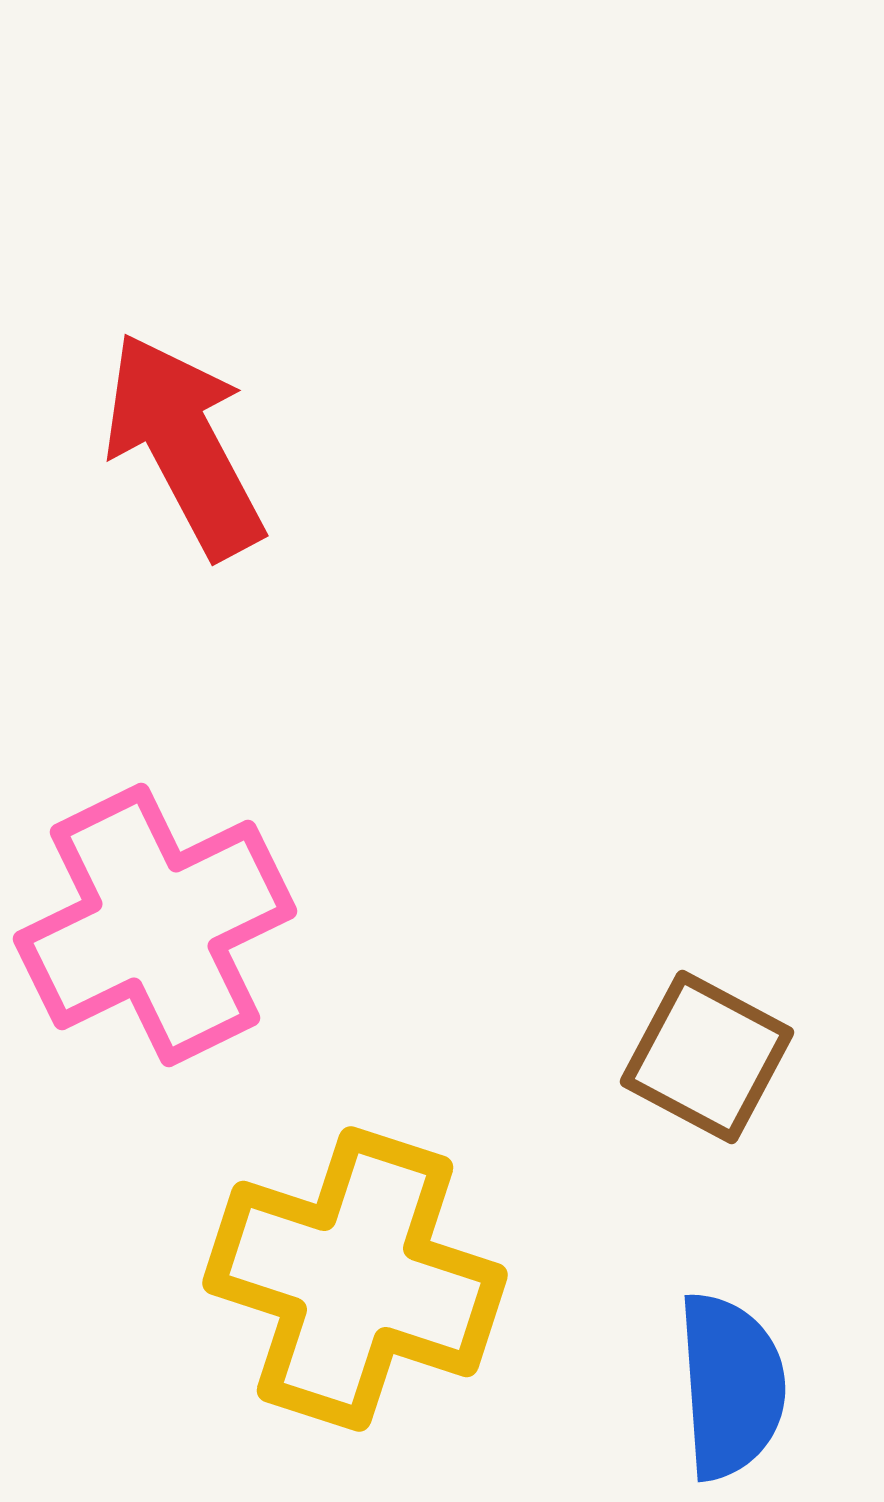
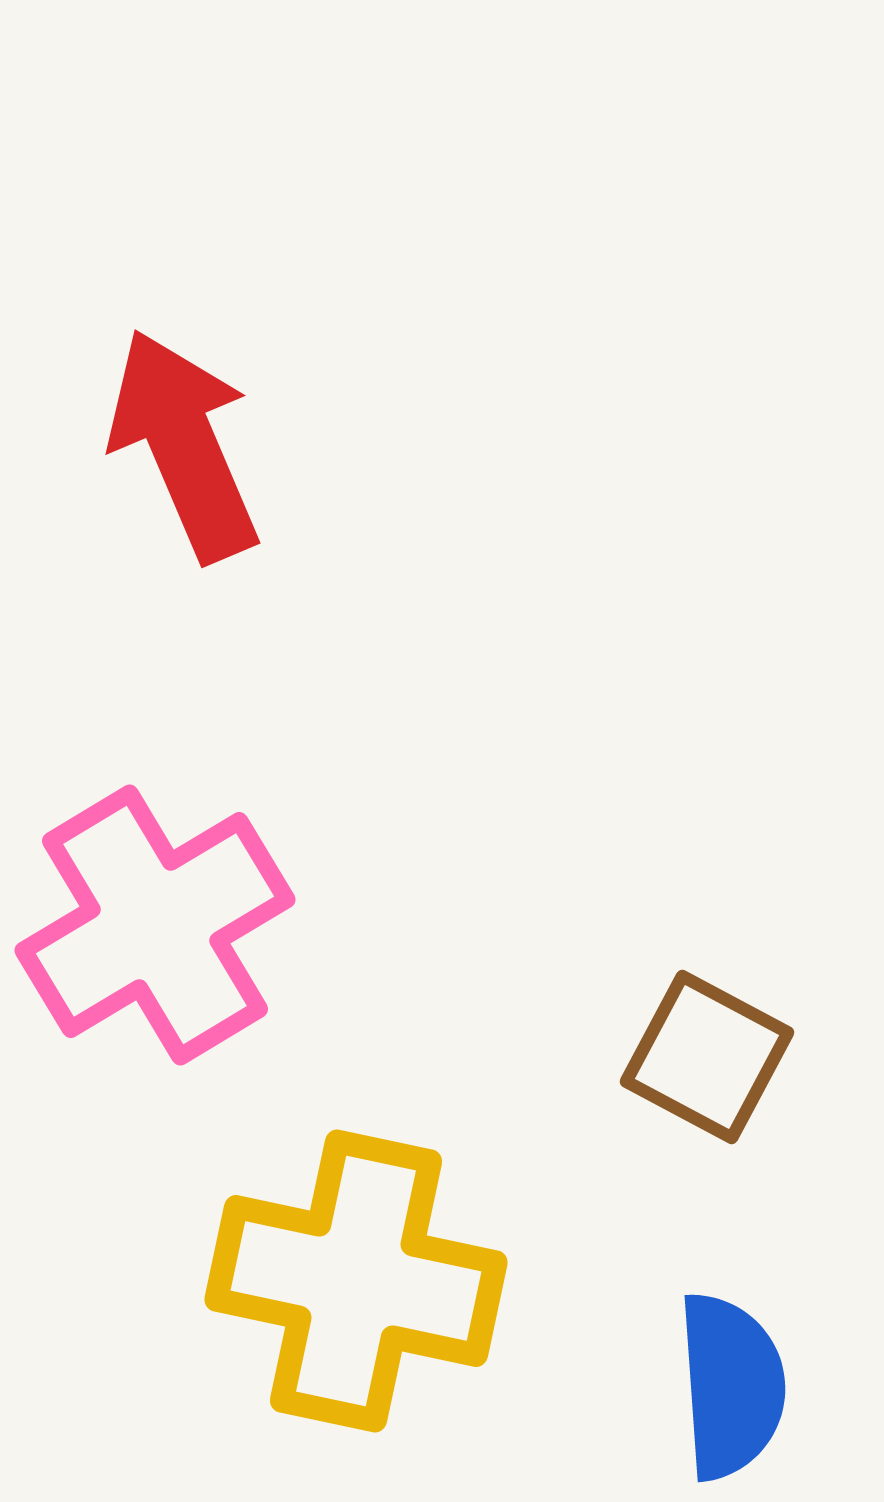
red arrow: rotated 5 degrees clockwise
pink cross: rotated 5 degrees counterclockwise
yellow cross: moved 1 px right, 2 px down; rotated 6 degrees counterclockwise
